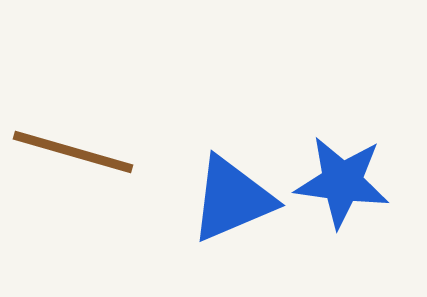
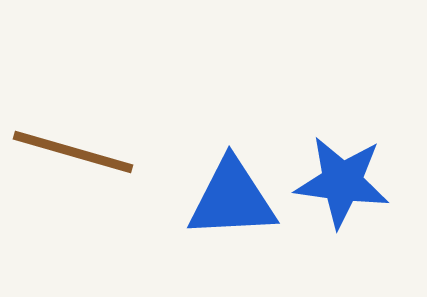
blue triangle: rotated 20 degrees clockwise
